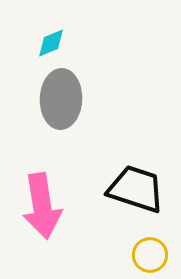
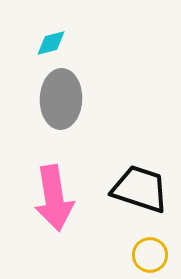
cyan diamond: rotated 8 degrees clockwise
black trapezoid: moved 4 px right
pink arrow: moved 12 px right, 8 px up
